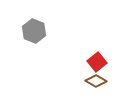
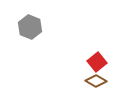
gray hexagon: moved 4 px left, 4 px up
